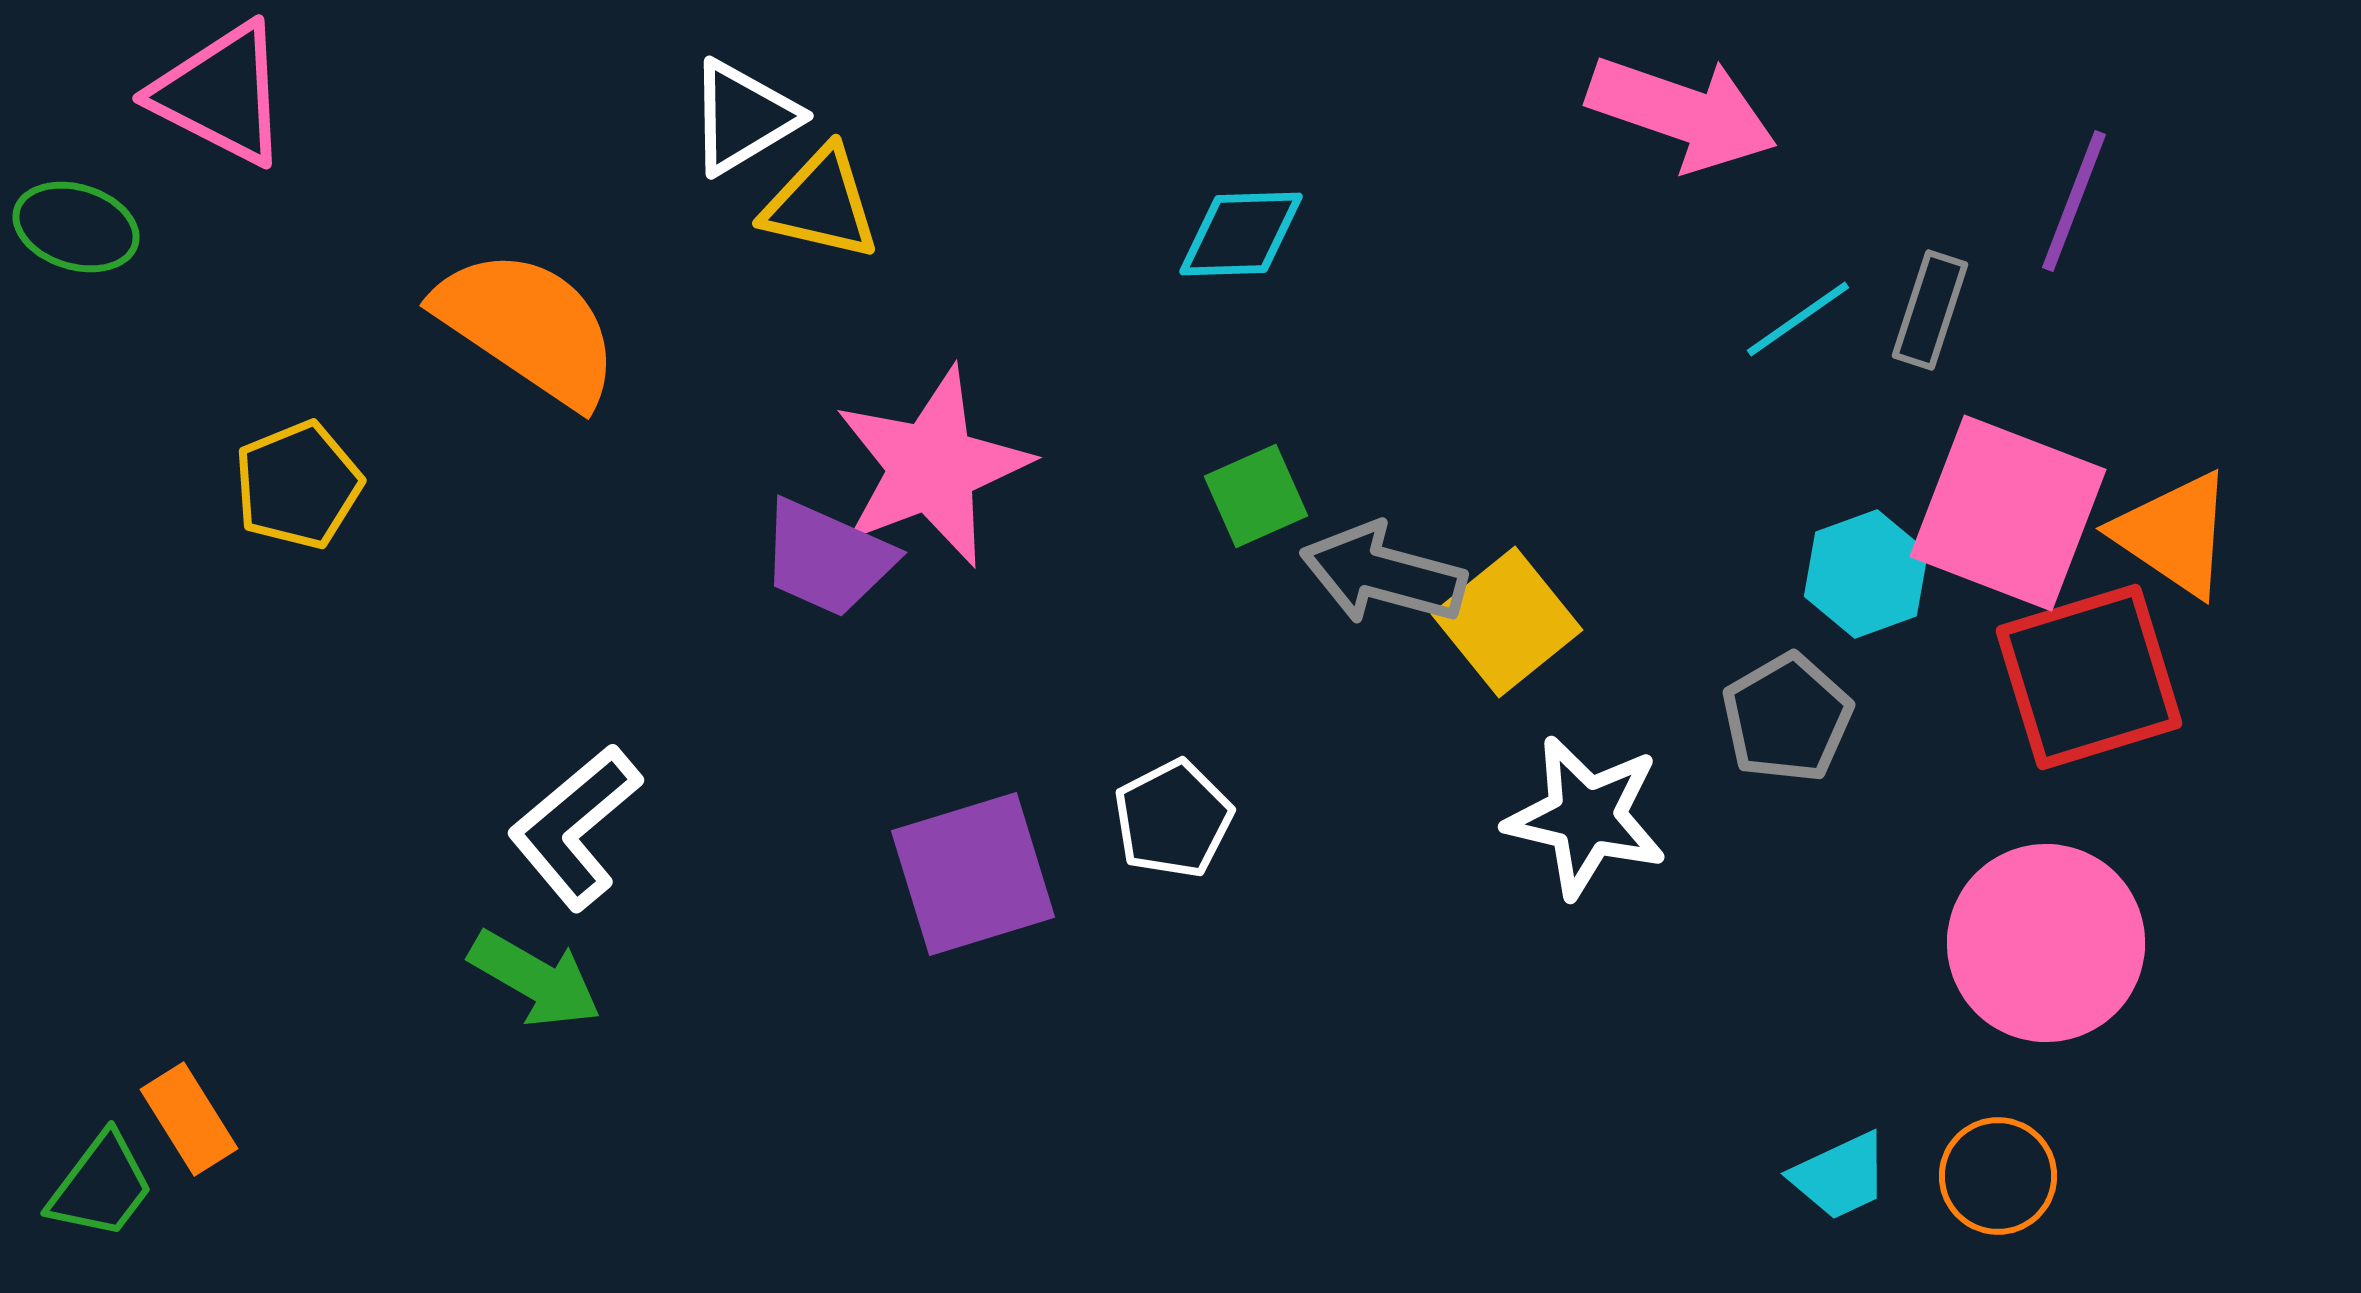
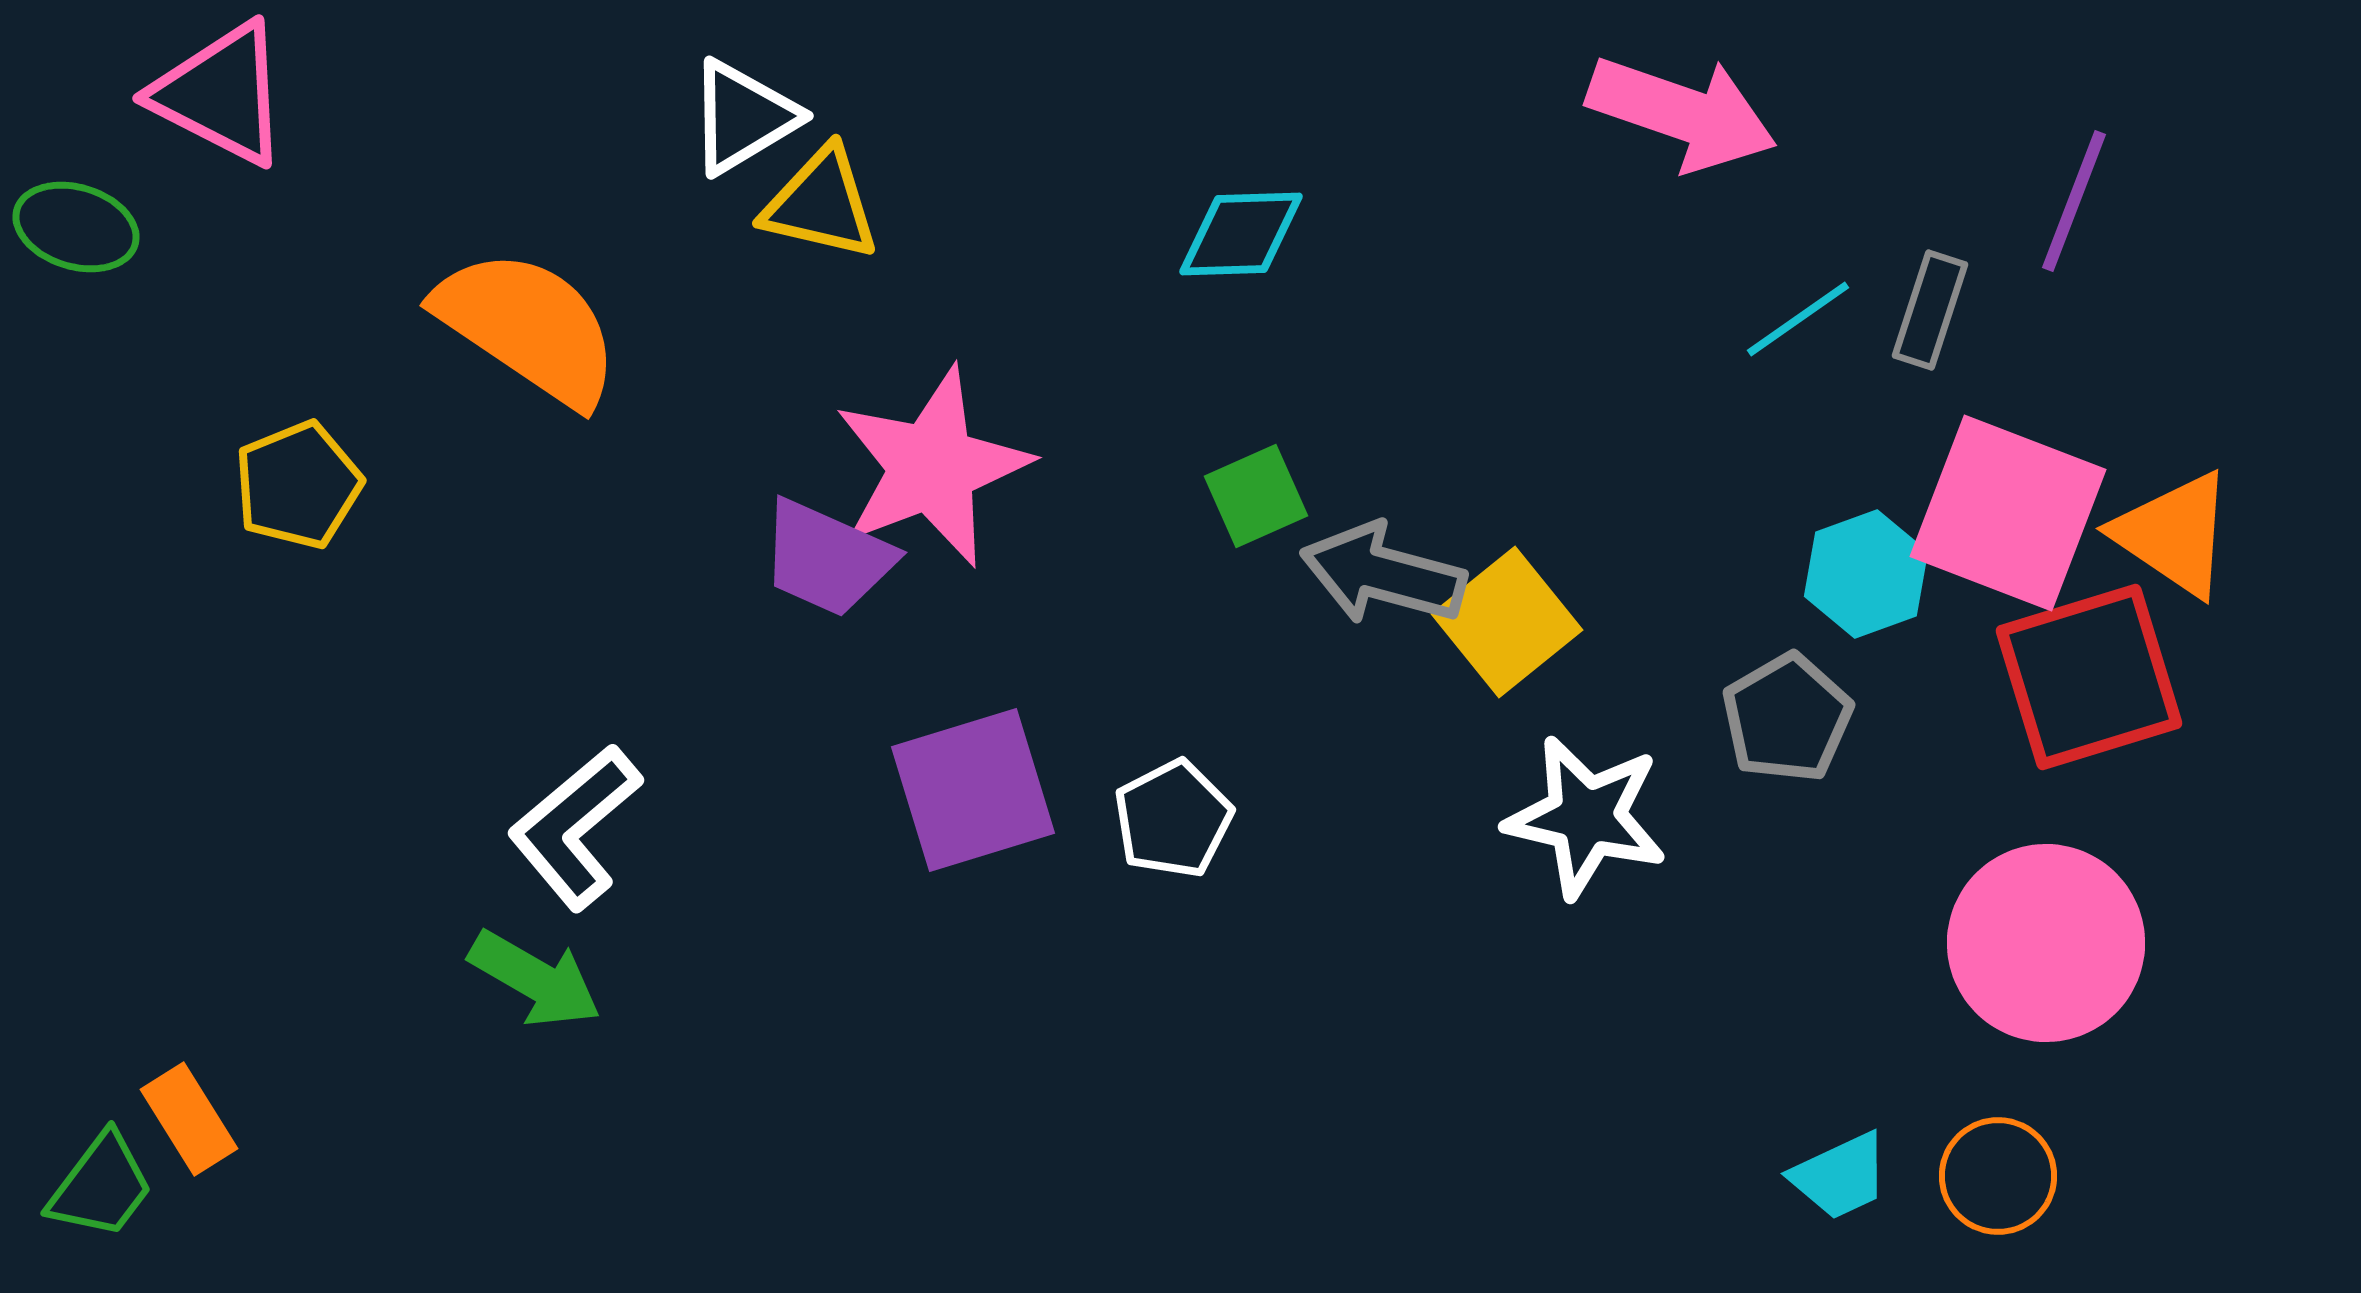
purple square: moved 84 px up
